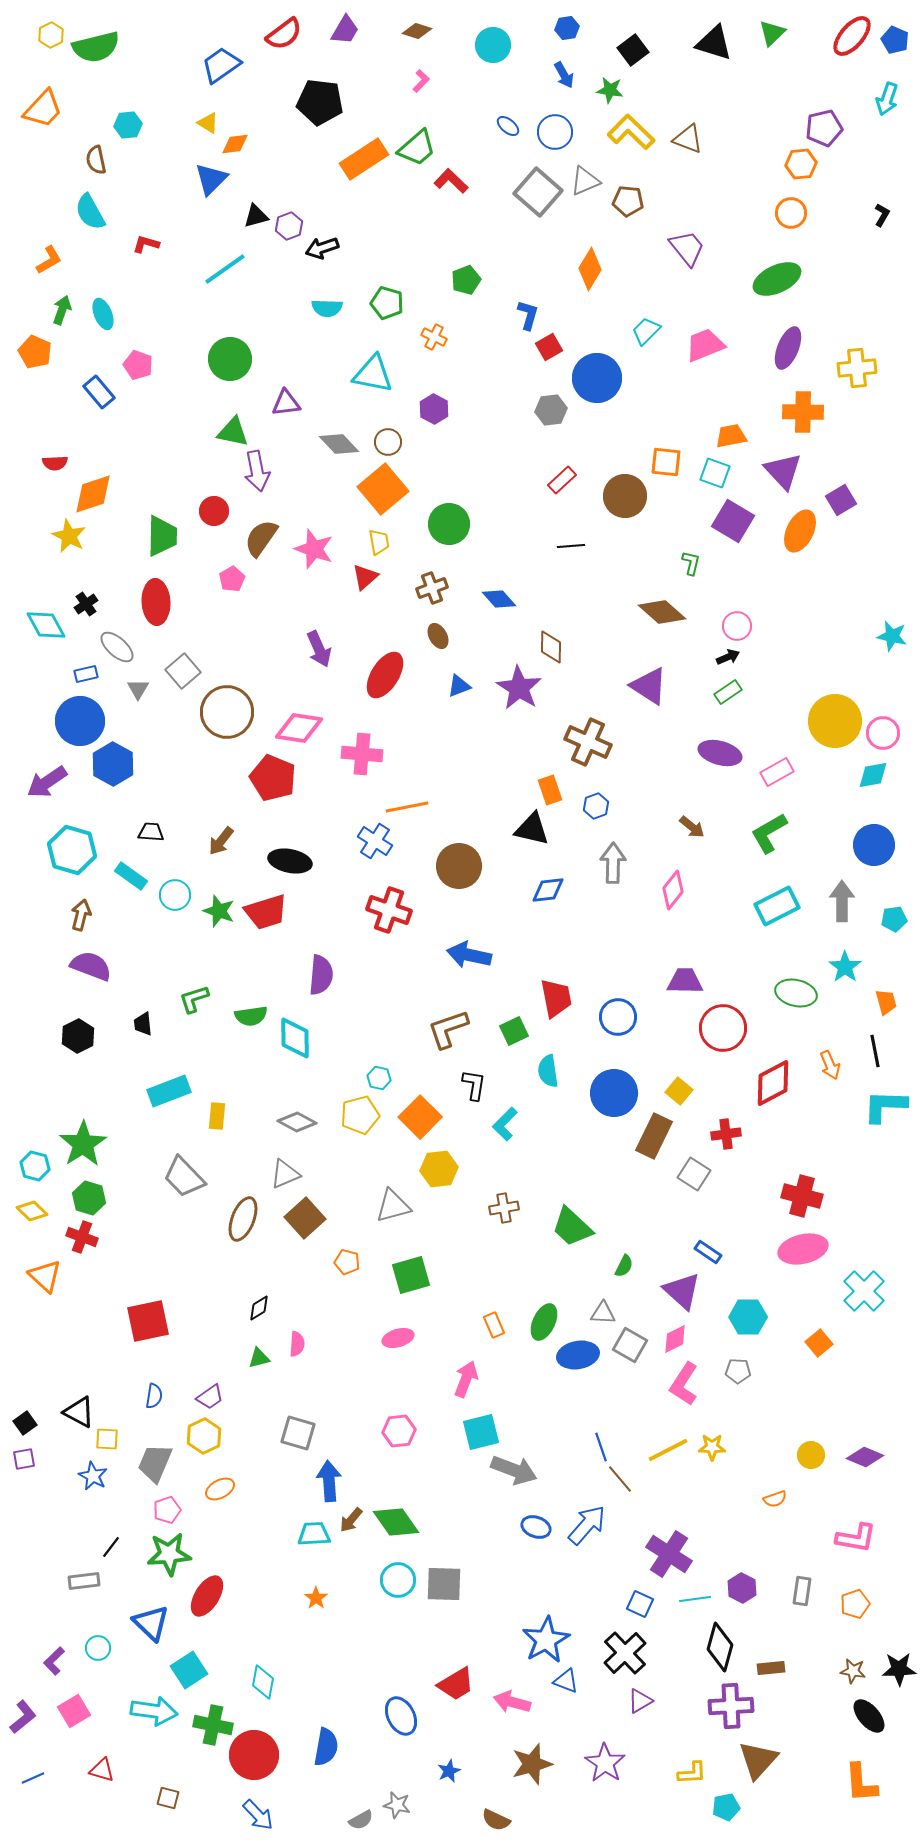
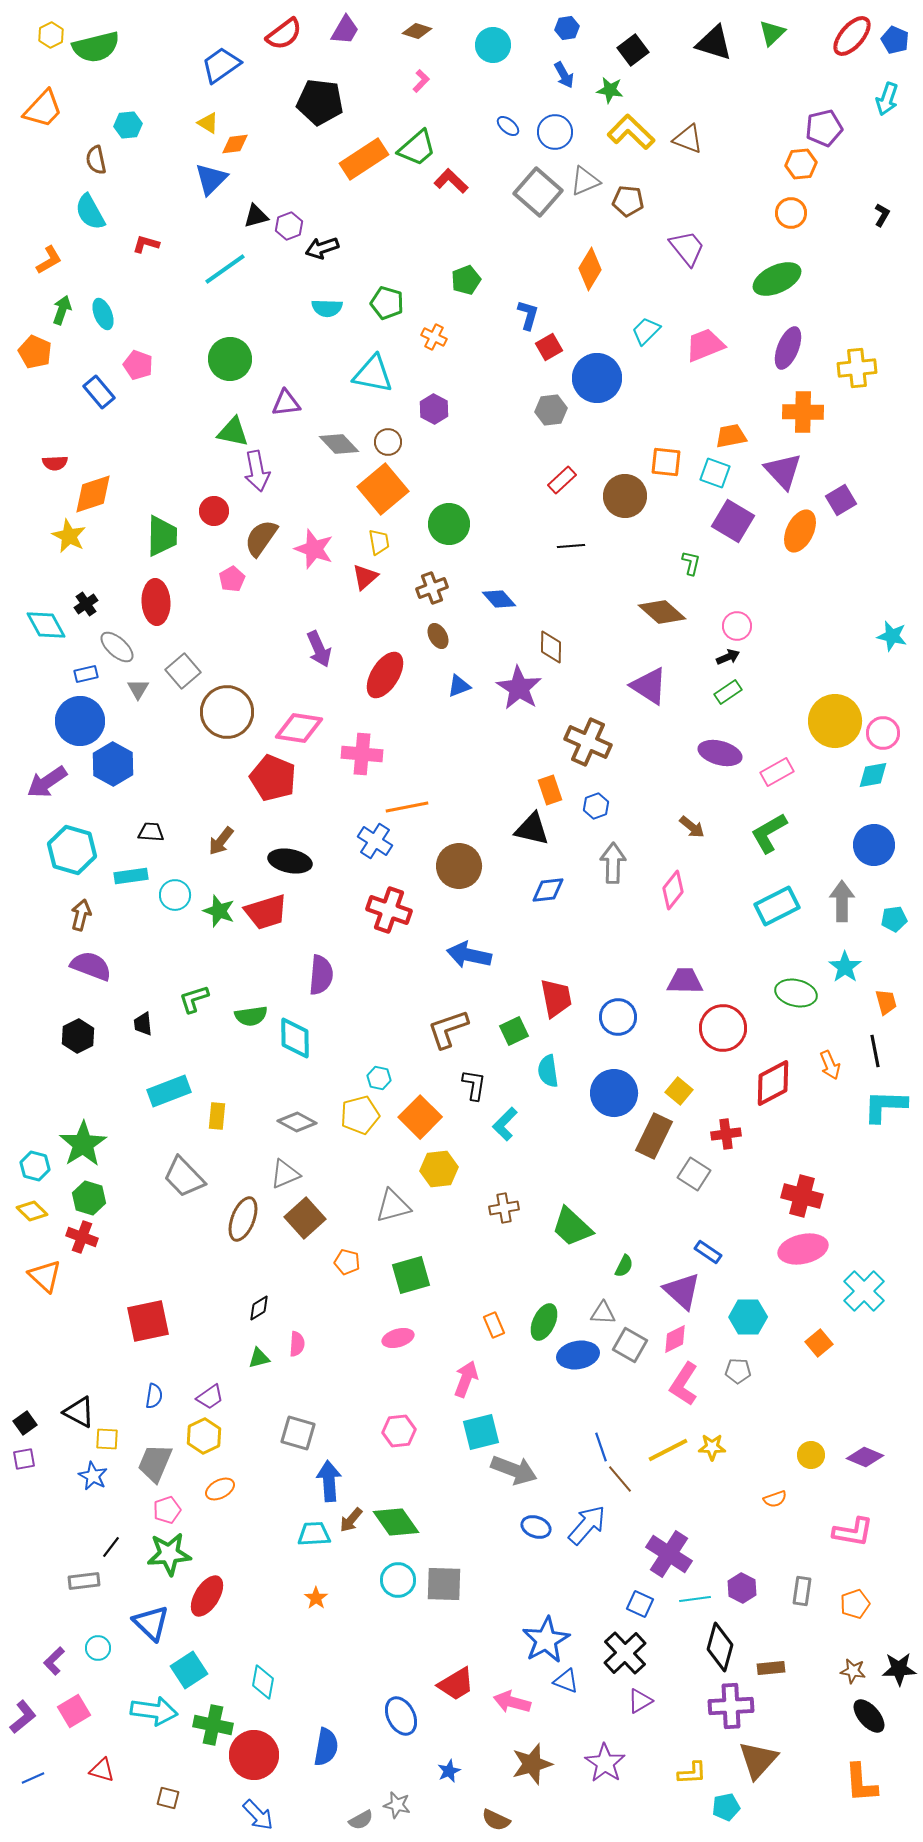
cyan rectangle at (131, 876): rotated 44 degrees counterclockwise
pink L-shape at (856, 1538): moved 3 px left, 6 px up
